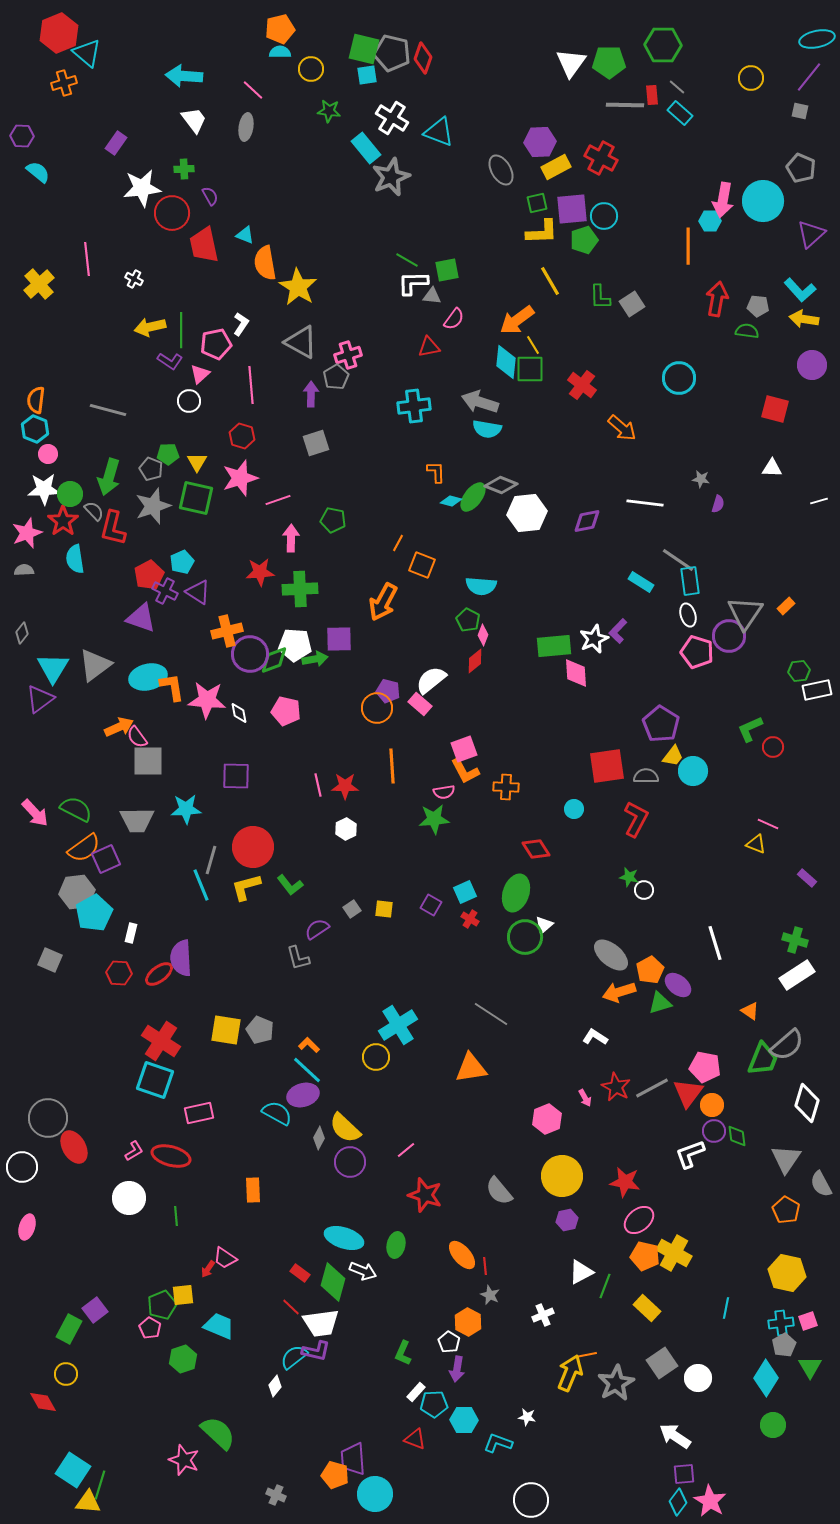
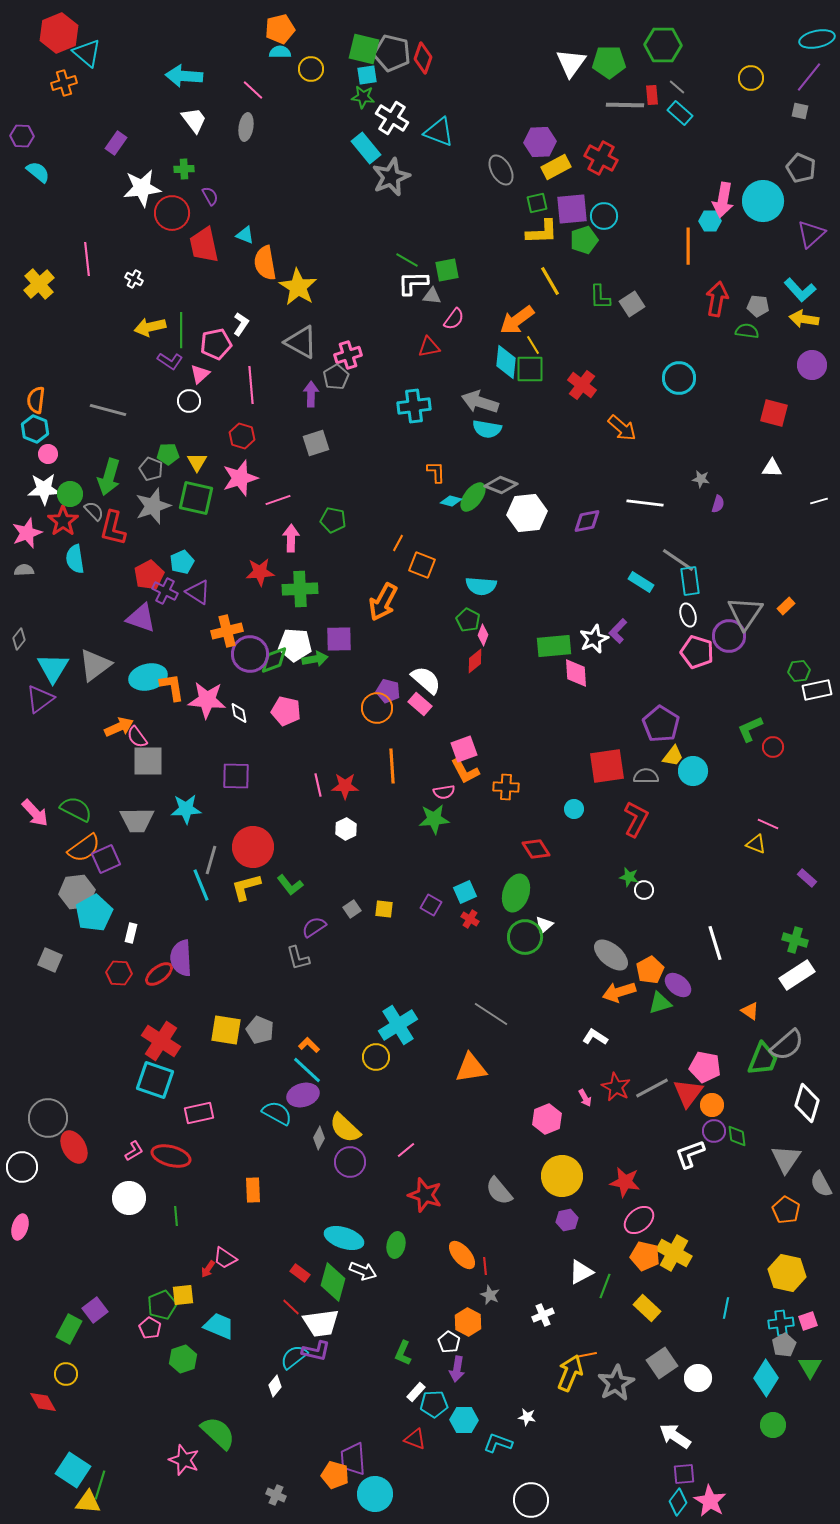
green star at (329, 111): moved 34 px right, 14 px up
red square at (775, 409): moved 1 px left, 4 px down
gray diamond at (22, 633): moved 3 px left, 6 px down
white semicircle at (431, 680): moved 5 px left; rotated 80 degrees clockwise
purple semicircle at (317, 929): moved 3 px left, 2 px up
pink ellipse at (27, 1227): moved 7 px left
